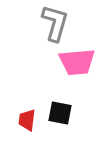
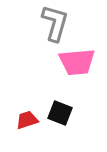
black square: rotated 10 degrees clockwise
red trapezoid: rotated 65 degrees clockwise
